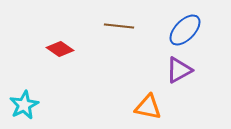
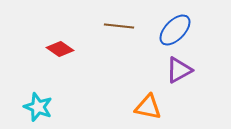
blue ellipse: moved 10 px left
cyan star: moved 14 px right, 2 px down; rotated 24 degrees counterclockwise
